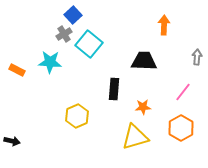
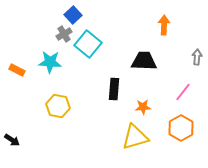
cyan square: moved 1 px left
yellow hexagon: moved 19 px left, 10 px up; rotated 25 degrees counterclockwise
black arrow: moved 1 px up; rotated 21 degrees clockwise
